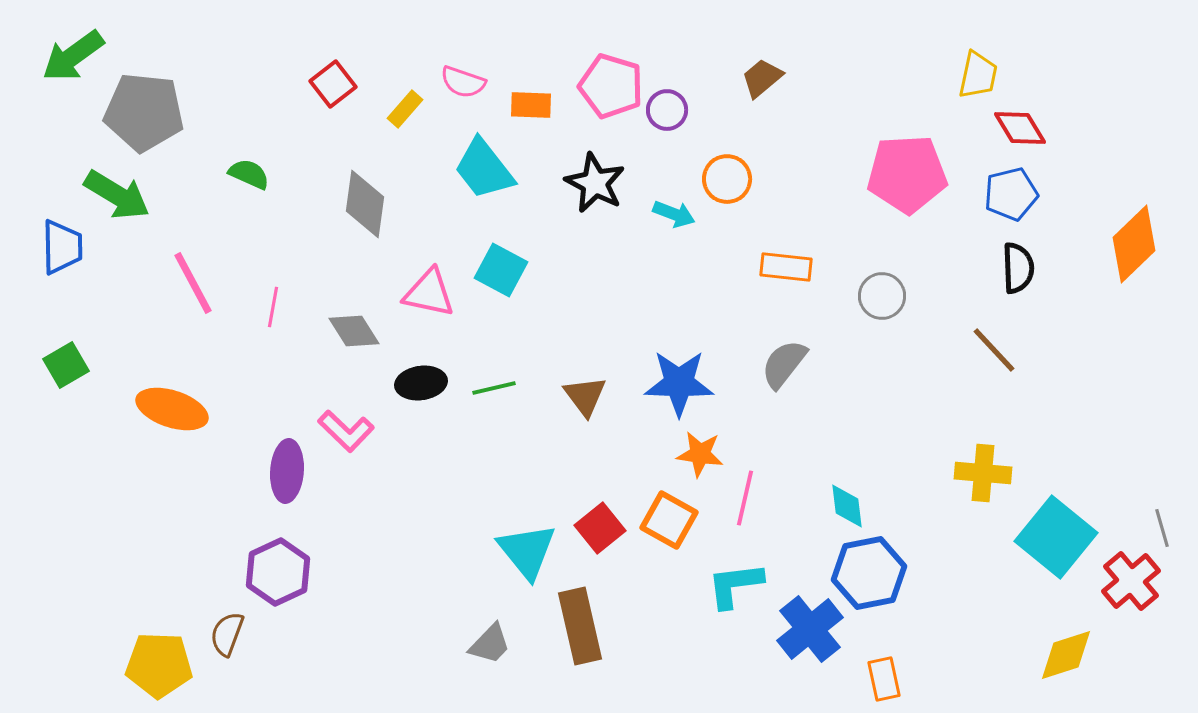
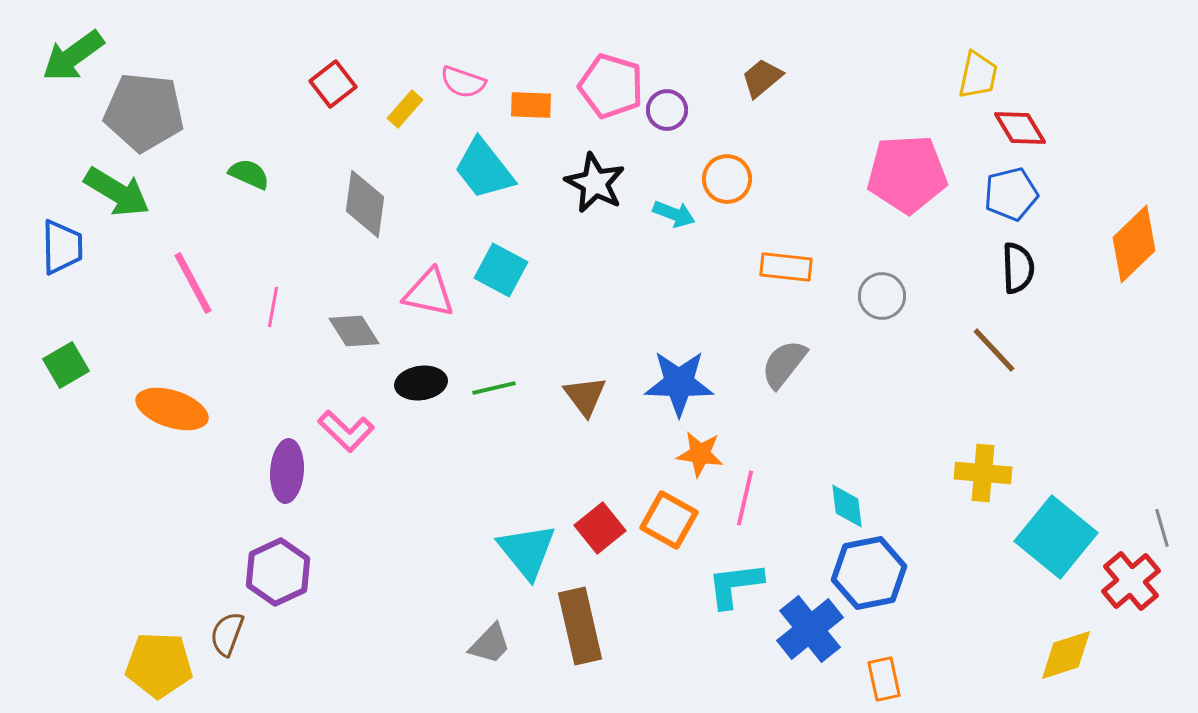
green arrow at (117, 195): moved 3 px up
